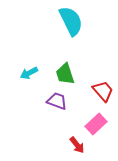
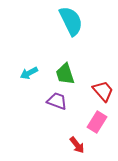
pink rectangle: moved 1 px right, 2 px up; rotated 15 degrees counterclockwise
